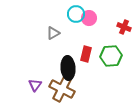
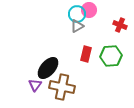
cyan circle: moved 1 px right
pink circle: moved 8 px up
red cross: moved 4 px left, 2 px up
gray triangle: moved 24 px right, 7 px up
black ellipse: moved 20 px left; rotated 45 degrees clockwise
brown cross: moved 2 px up; rotated 15 degrees counterclockwise
